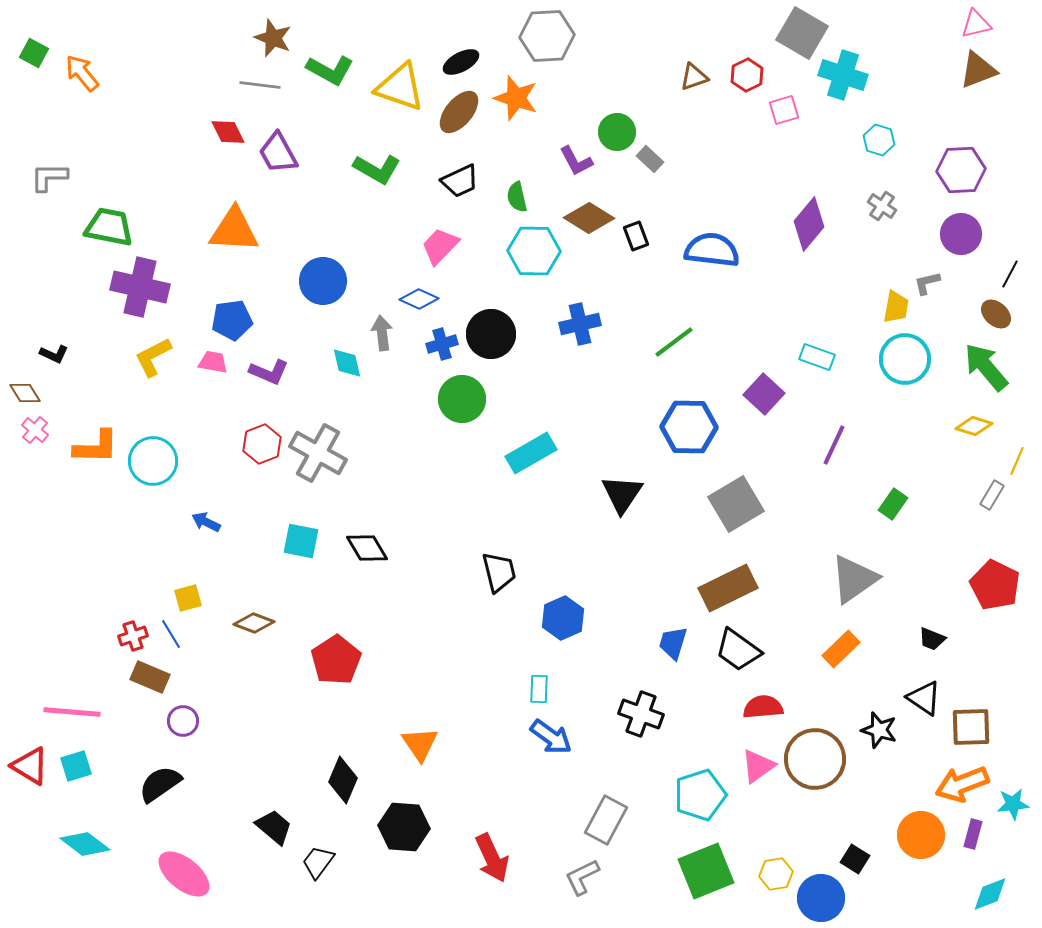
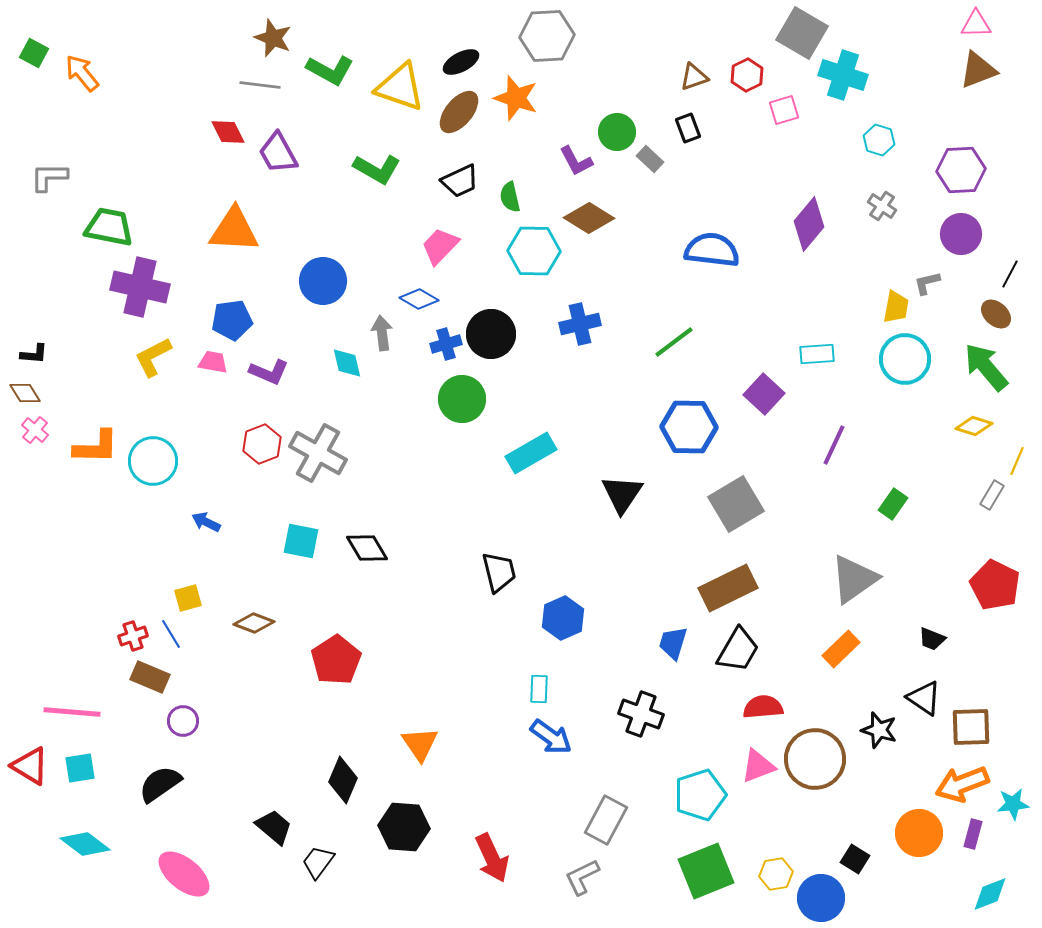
pink triangle at (976, 24): rotated 12 degrees clockwise
green semicircle at (517, 197): moved 7 px left
black rectangle at (636, 236): moved 52 px right, 108 px up
blue diamond at (419, 299): rotated 6 degrees clockwise
blue cross at (442, 344): moved 4 px right
black L-shape at (54, 354): moved 20 px left; rotated 20 degrees counterclockwise
cyan rectangle at (817, 357): moved 3 px up; rotated 24 degrees counterclockwise
black trapezoid at (738, 650): rotated 96 degrees counterclockwise
cyan square at (76, 766): moved 4 px right, 2 px down; rotated 8 degrees clockwise
pink triangle at (758, 766): rotated 15 degrees clockwise
orange circle at (921, 835): moved 2 px left, 2 px up
